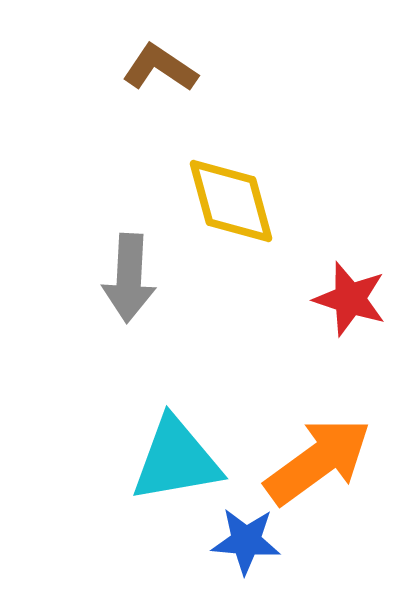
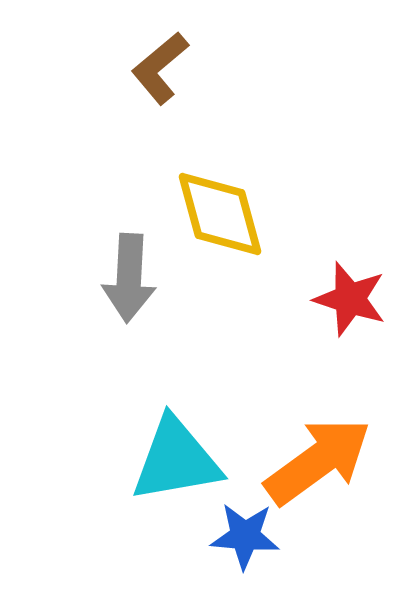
brown L-shape: rotated 74 degrees counterclockwise
yellow diamond: moved 11 px left, 13 px down
blue star: moved 1 px left, 5 px up
